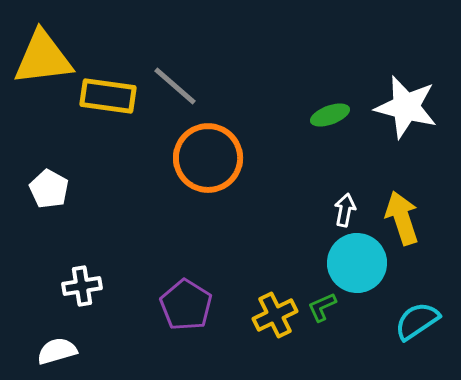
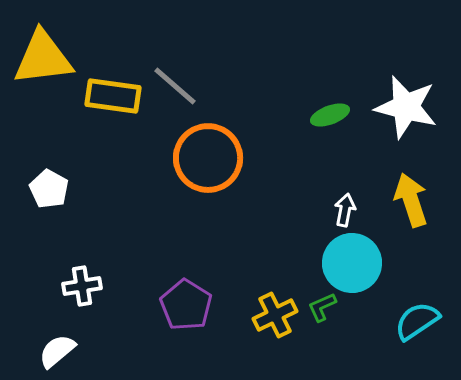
yellow rectangle: moved 5 px right
yellow arrow: moved 9 px right, 18 px up
cyan circle: moved 5 px left
white semicircle: rotated 24 degrees counterclockwise
